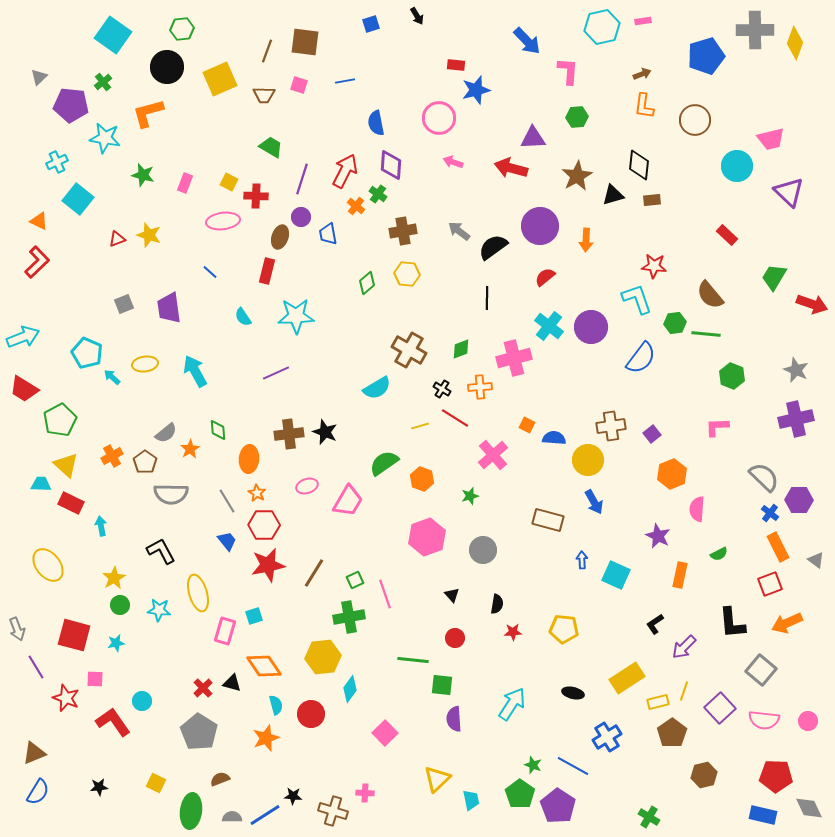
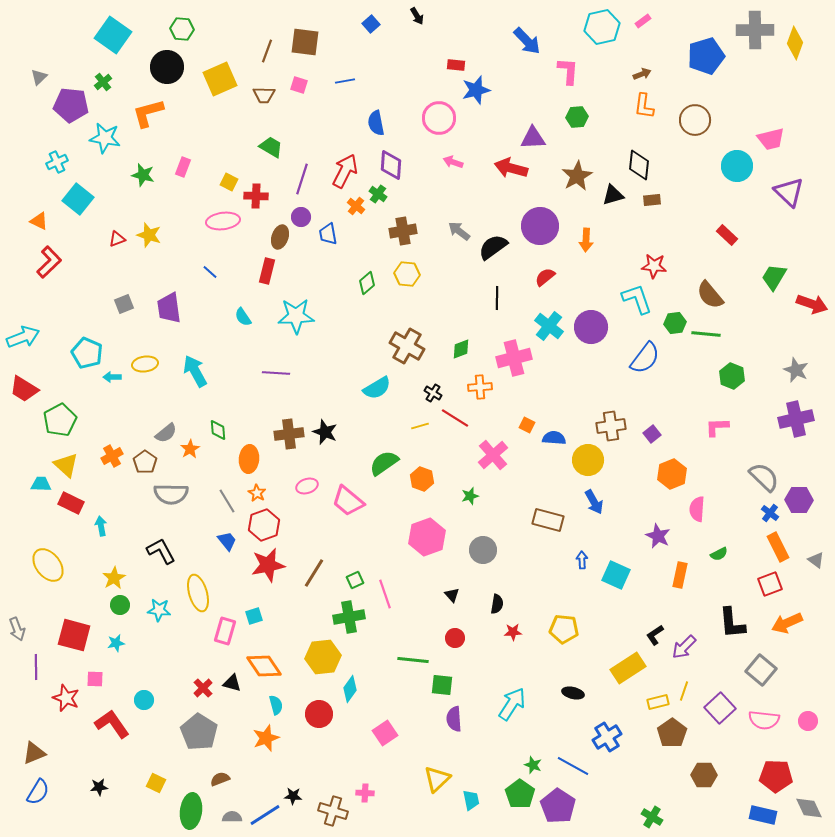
pink rectangle at (643, 21): rotated 28 degrees counterclockwise
blue square at (371, 24): rotated 24 degrees counterclockwise
green hexagon at (182, 29): rotated 10 degrees clockwise
pink rectangle at (185, 183): moved 2 px left, 16 px up
red L-shape at (37, 262): moved 12 px right
black line at (487, 298): moved 10 px right
brown cross at (409, 350): moved 2 px left, 4 px up
blue semicircle at (641, 358): moved 4 px right
purple line at (276, 373): rotated 28 degrees clockwise
cyan arrow at (112, 377): rotated 42 degrees counterclockwise
black cross at (442, 389): moved 9 px left, 4 px down
pink trapezoid at (348, 501): rotated 100 degrees clockwise
red hexagon at (264, 525): rotated 20 degrees counterclockwise
black L-shape at (655, 624): moved 11 px down
purple line at (36, 667): rotated 30 degrees clockwise
yellow rectangle at (627, 678): moved 1 px right, 10 px up
cyan circle at (142, 701): moved 2 px right, 1 px up
red circle at (311, 714): moved 8 px right
red L-shape at (113, 722): moved 1 px left, 2 px down
pink square at (385, 733): rotated 10 degrees clockwise
brown hexagon at (704, 775): rotated 15 degrees clockwise
green cross at (649, 817): moved 3 px right
